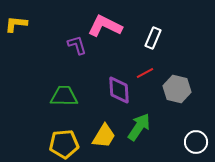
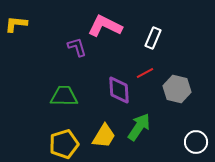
purple L-shape: moved 2 px down
yellow pentagon: rotated 12 degrees counterclockwise
